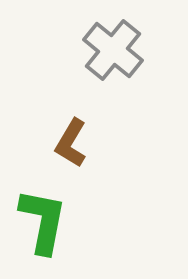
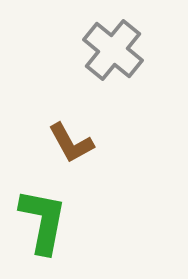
brown L-shape: rotated 60 degrees counterclockwise
